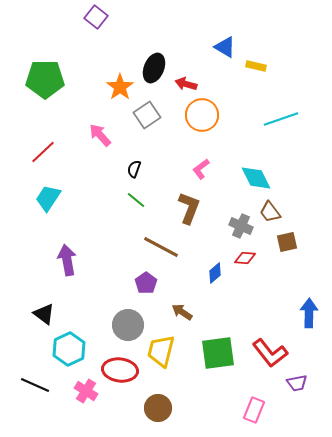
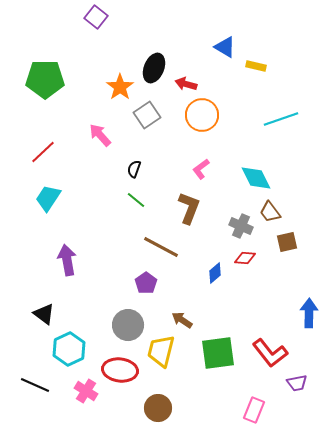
brown arrow: moved 8 px down
